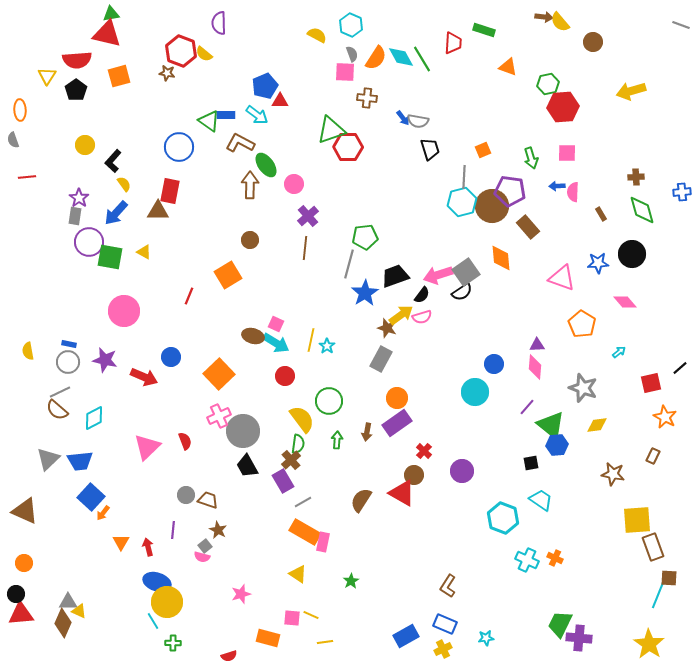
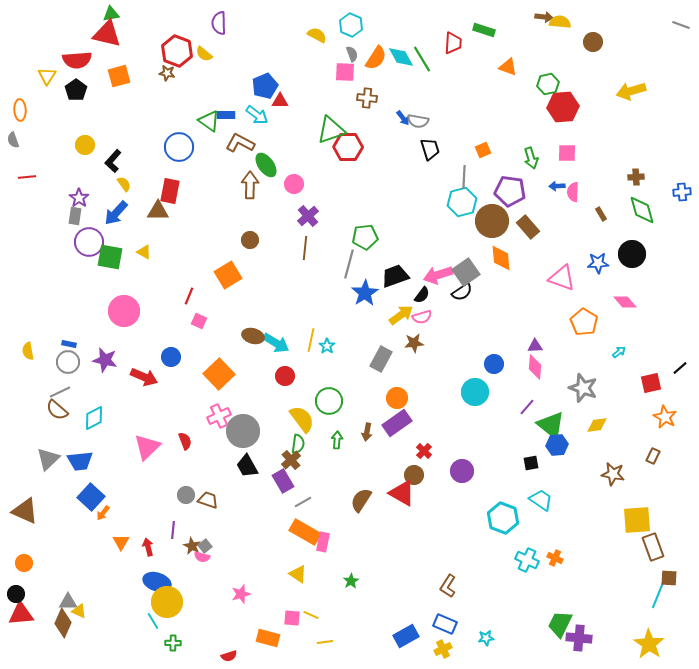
yellow semicircle at (560, 22): rotated 135 degrees clockwise
red hexagon at (181, 51): moved 4 px left
brown circle at (492, 206): moved 15 px down
pink square at (276, 324): moved 77 px left, 3 px up
orange pentagon at (582, 324): moved 2 px right, 2 px up
brown star at (387, 328): moved 27 px right, 15 px down; rotated 24 degrees counterclockwise
purple triangle at (537, 345): moved 2 px left, 1 px down
brown star at (218, 530): moved 26 px left, 16 px down
